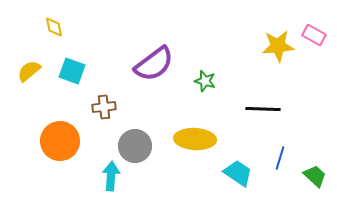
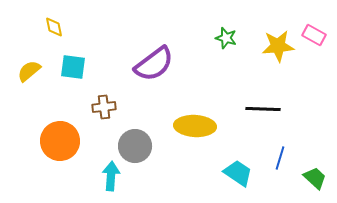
cyan square: moved 1 px right, 4 px up; rotated 12 degrees counterclockwise
green star: moved 21 px right, 43 px up
yellow ellipse: moved 13 px up
green trapezoid: moved 2 px down
